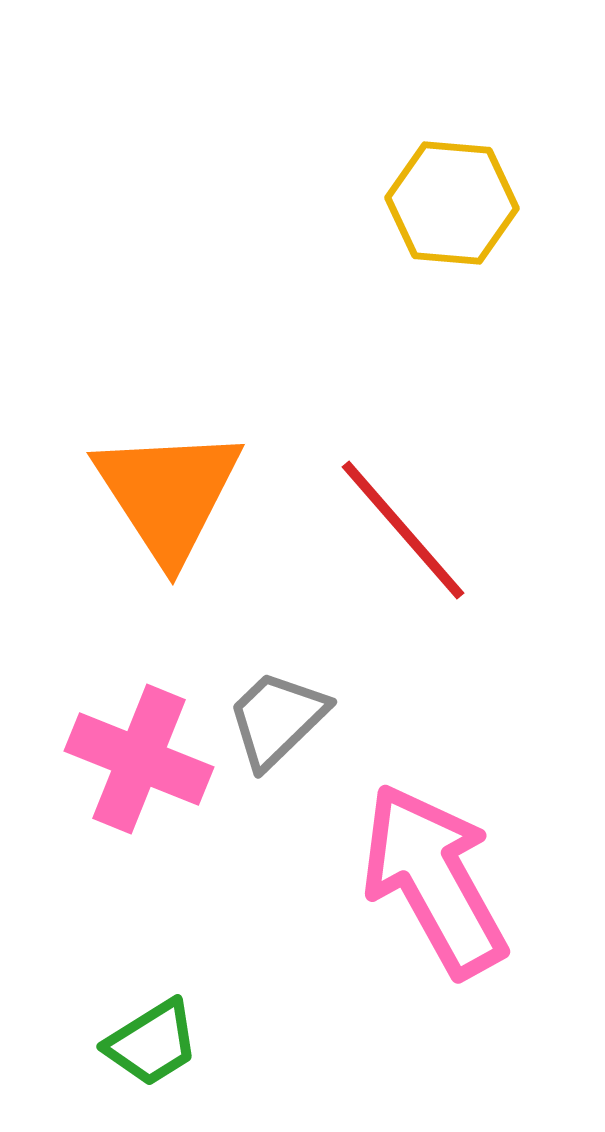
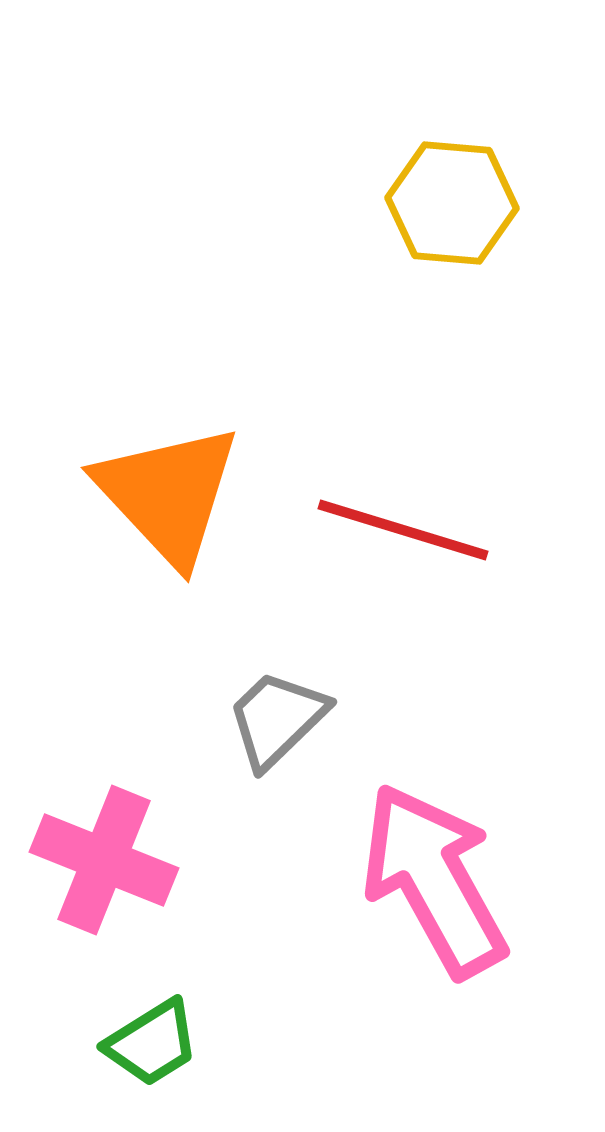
orange triangle: rotated 10 degrees counterclockwise
red line: rotated 32 degrees counterclockwise
pink cross: moved 35 px left, 101 px down
